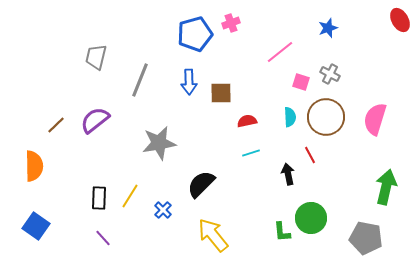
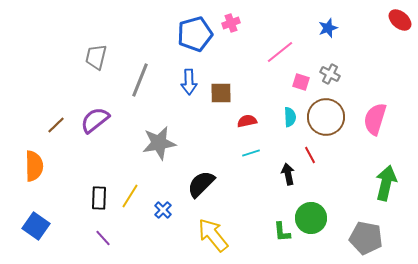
red ellipse: rotated 20 degrees counterclockwise
green arrow: moved 4 px up
